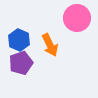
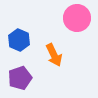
orange arrow: moved 4 px right, 10 px down
purple pentagon: moved 1 px left, 15 px down
